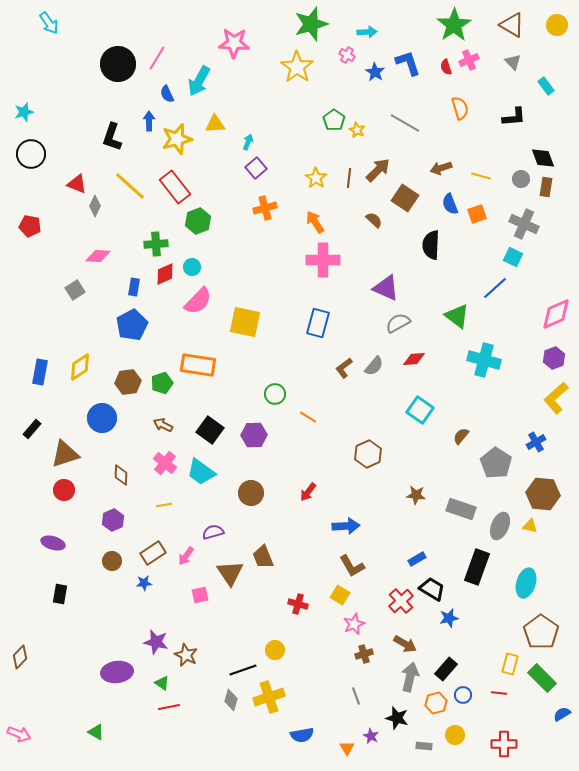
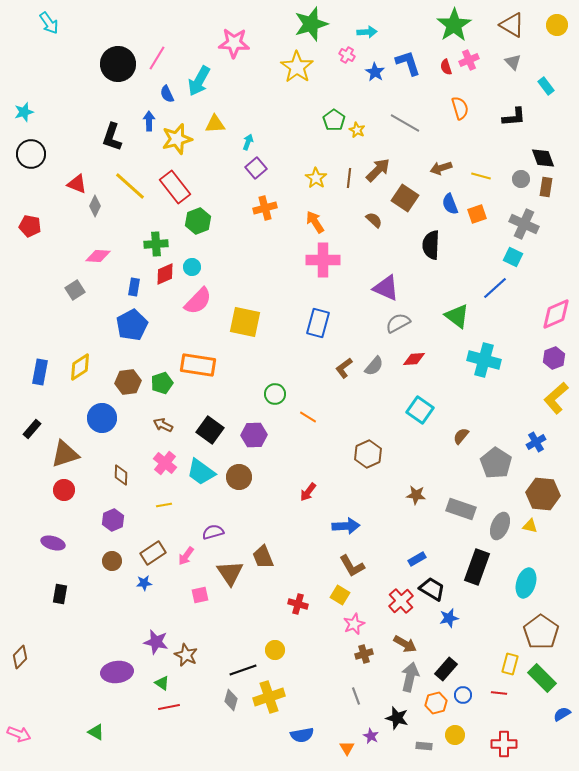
brown circle at (251, 493): moved 12 px left, 16 px up
